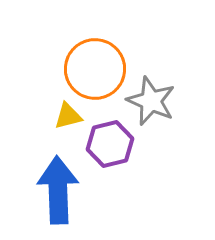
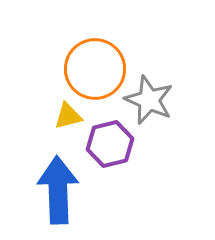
gray star: moved 2 px left, 1 px up
